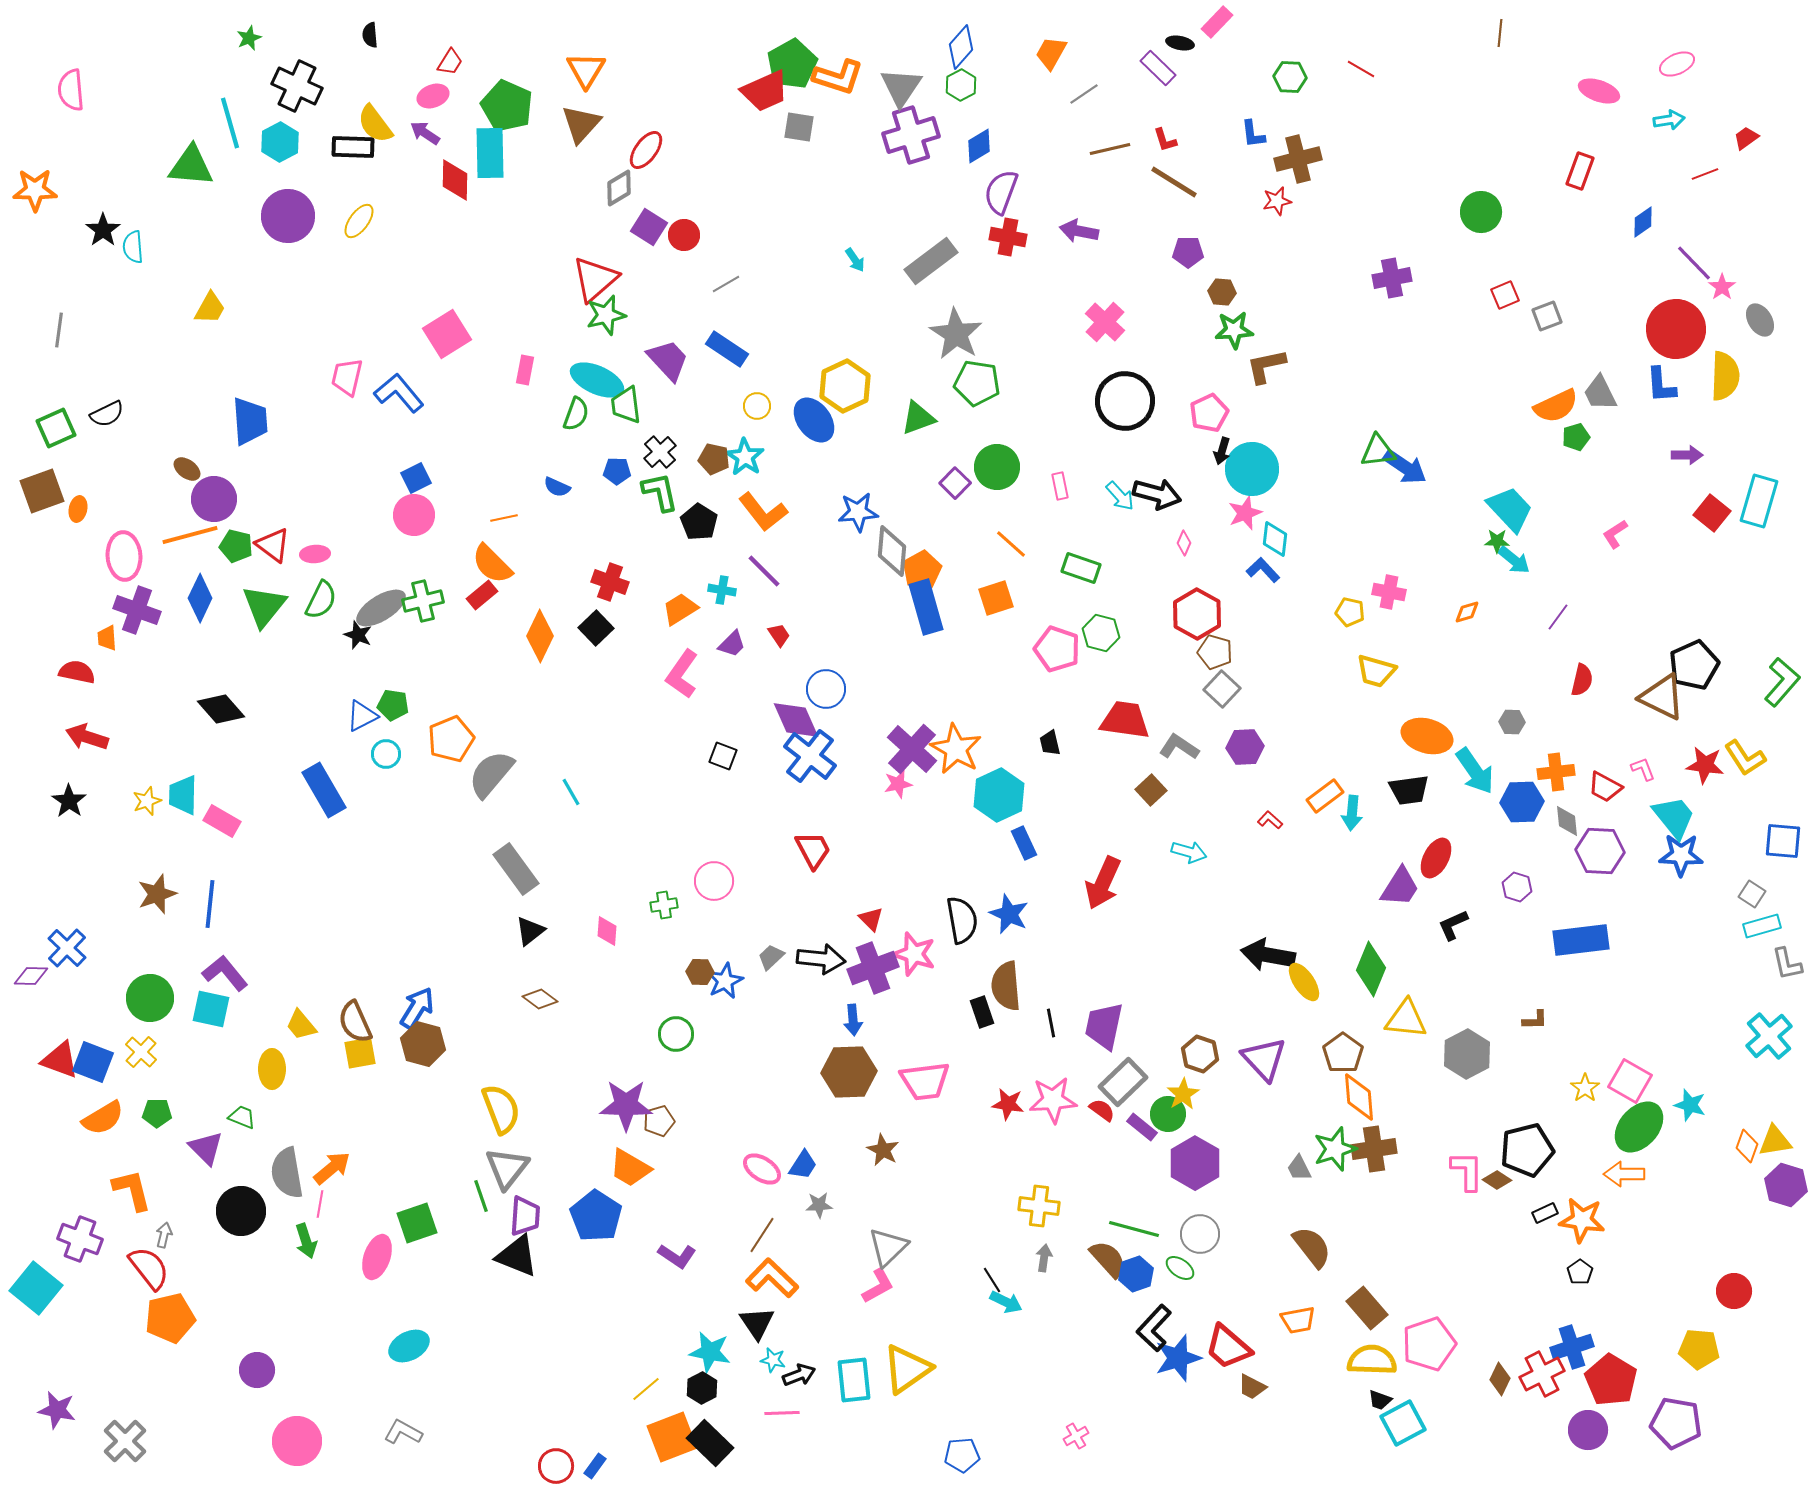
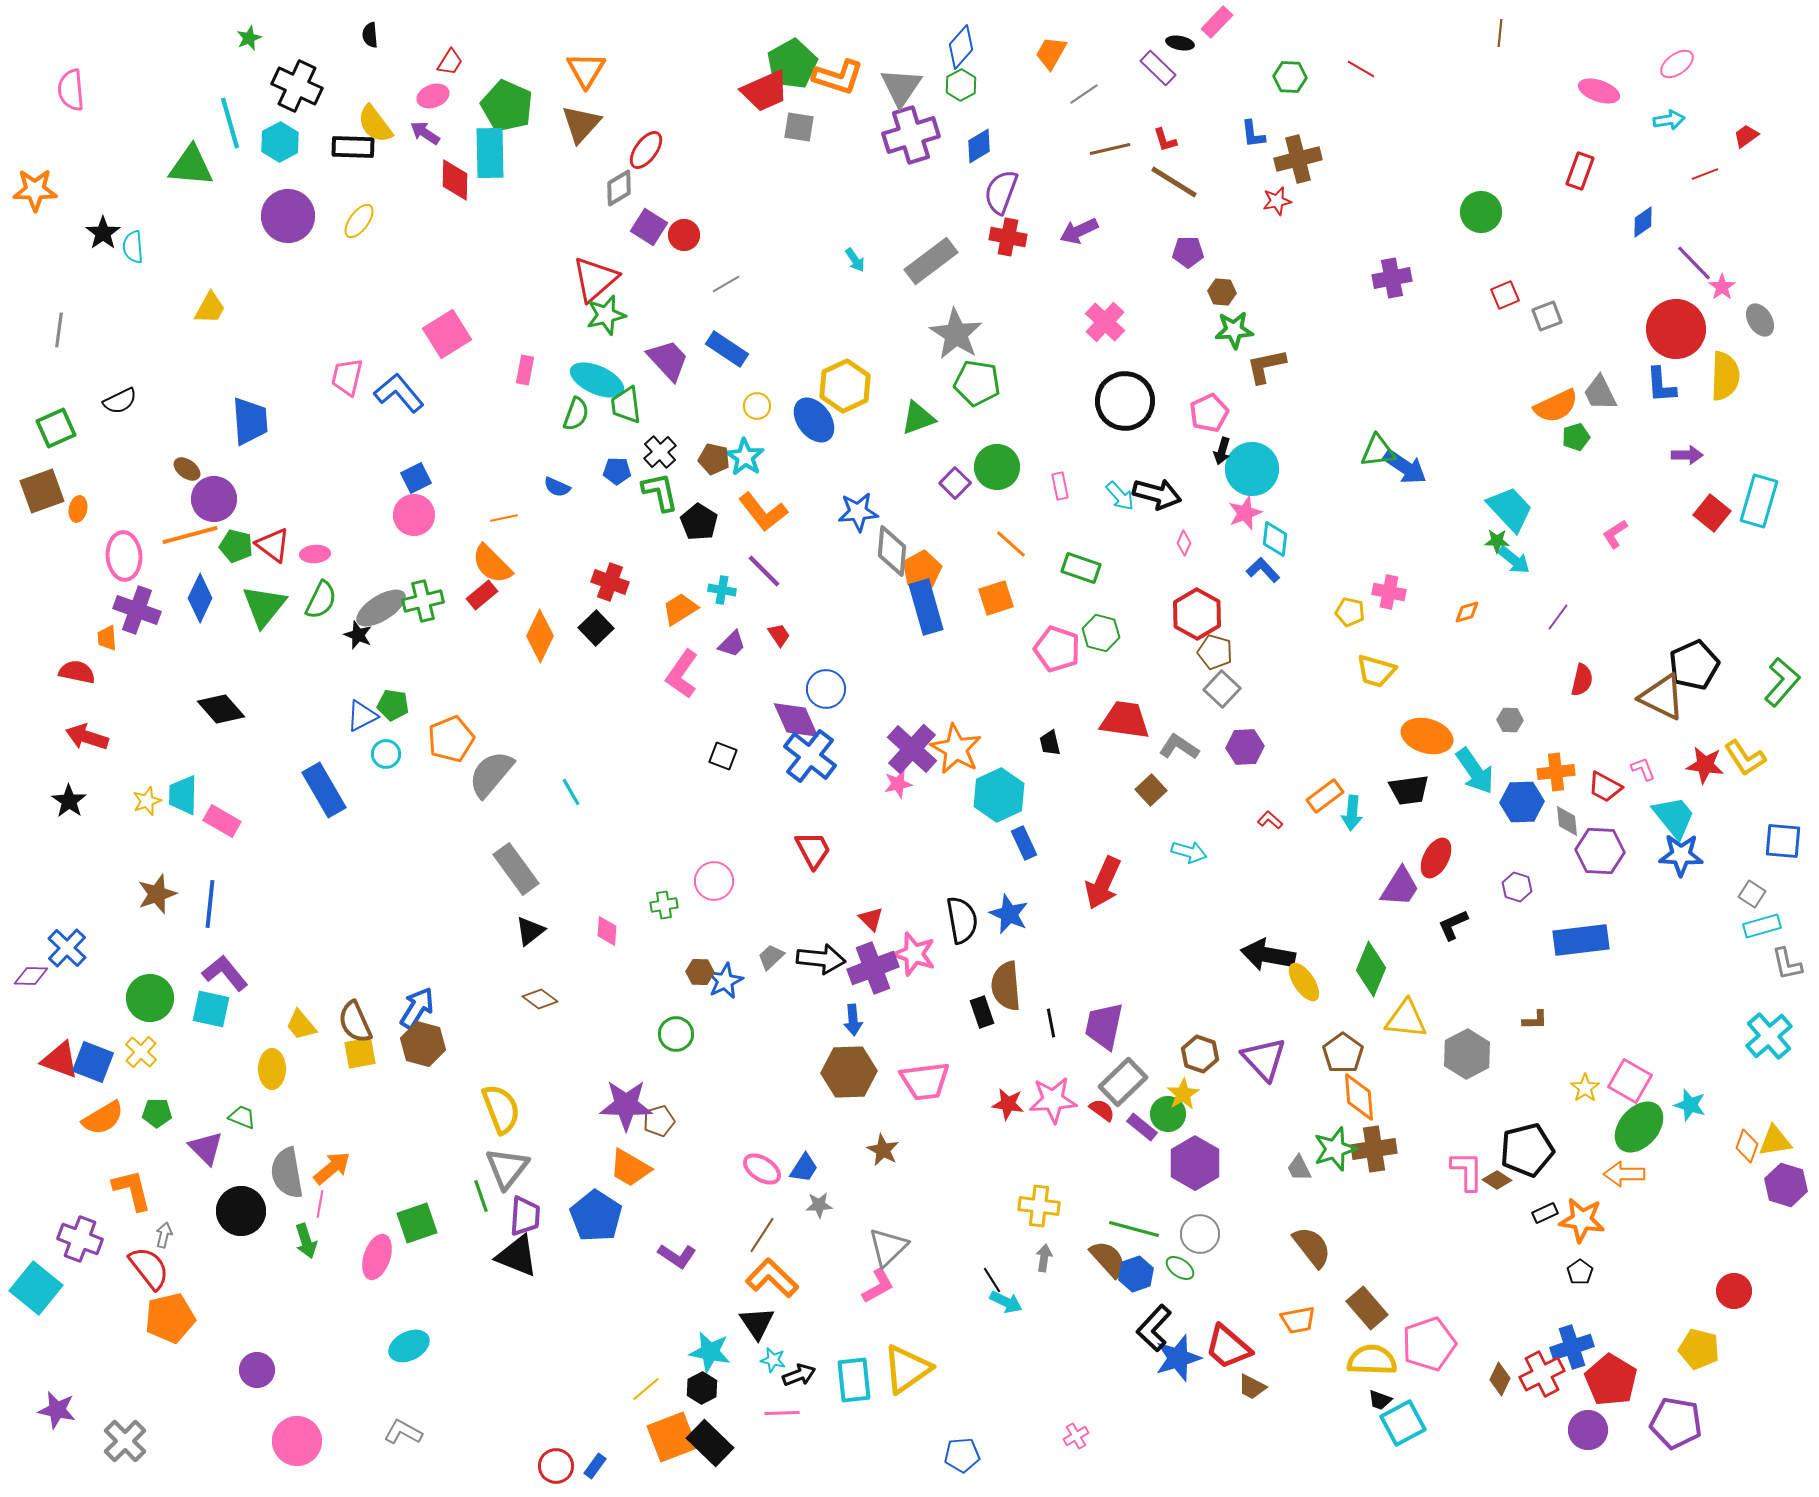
pink ellipse at (1677, 64): rotated 12 degrees counterclockwise
red trapezoid at (1746, 138): moved 2 px up
black star at (103, 230): moved 3 px down
purple arrow at (1079, 231): rotated 36 degrees counterclockwise
black semicircle at (107, 414): moved 13 px right, 13 px up
gray hexagon at (1512, 722): moved 2 px left, 2 px up
blue trapezoid at (803, 1165): moved 1 px right, 3 px down
yellow pentagon at (1699, 1349): rotated 9 degrees clockwise
